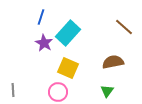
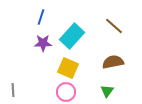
brown line: moved 10 px left, 1 px up
cyan rectangle: moved 4 px right, 3 px down
purple star: moved 1 px left; rotated 30 degrees counterclockwise
pink circle: moved 8 px right
